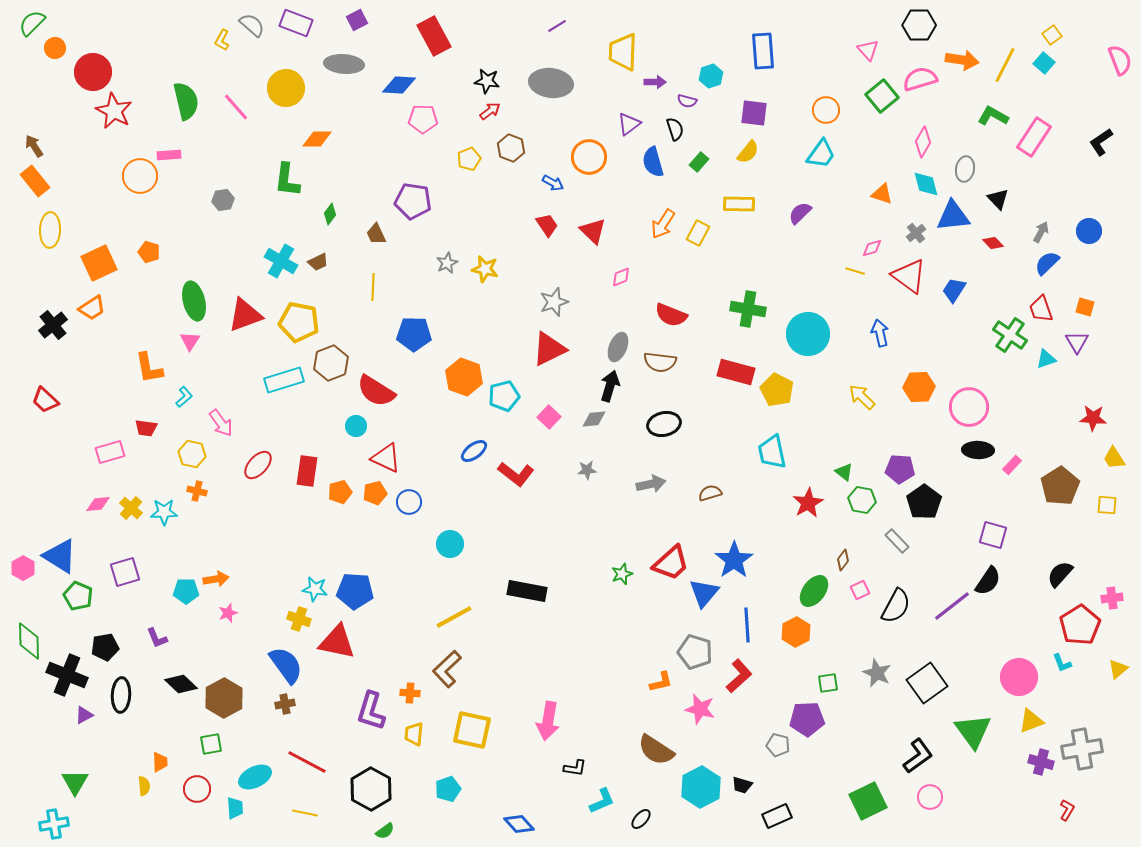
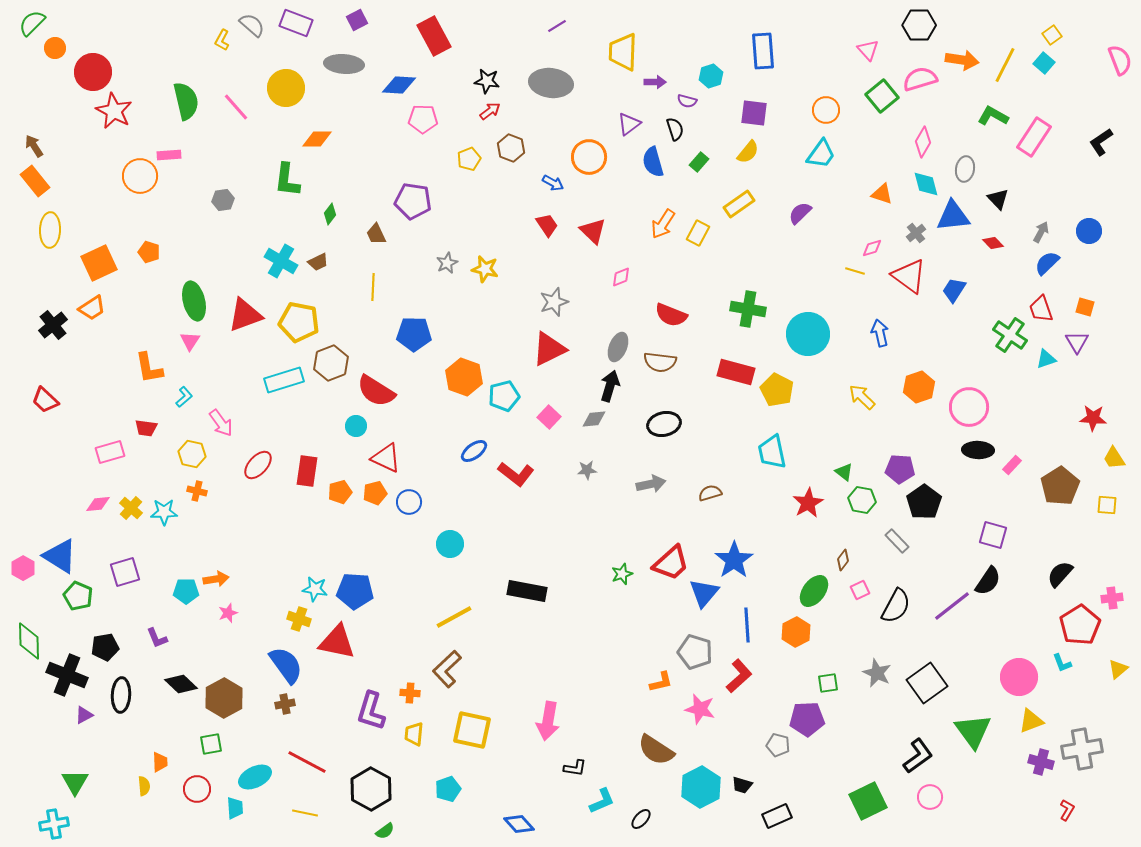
yellow rectangle at (739, 204): rotated 36 degrees counterclockwise
orange hexagon at (919, 387): rotated 16 degrees counterclockwise
